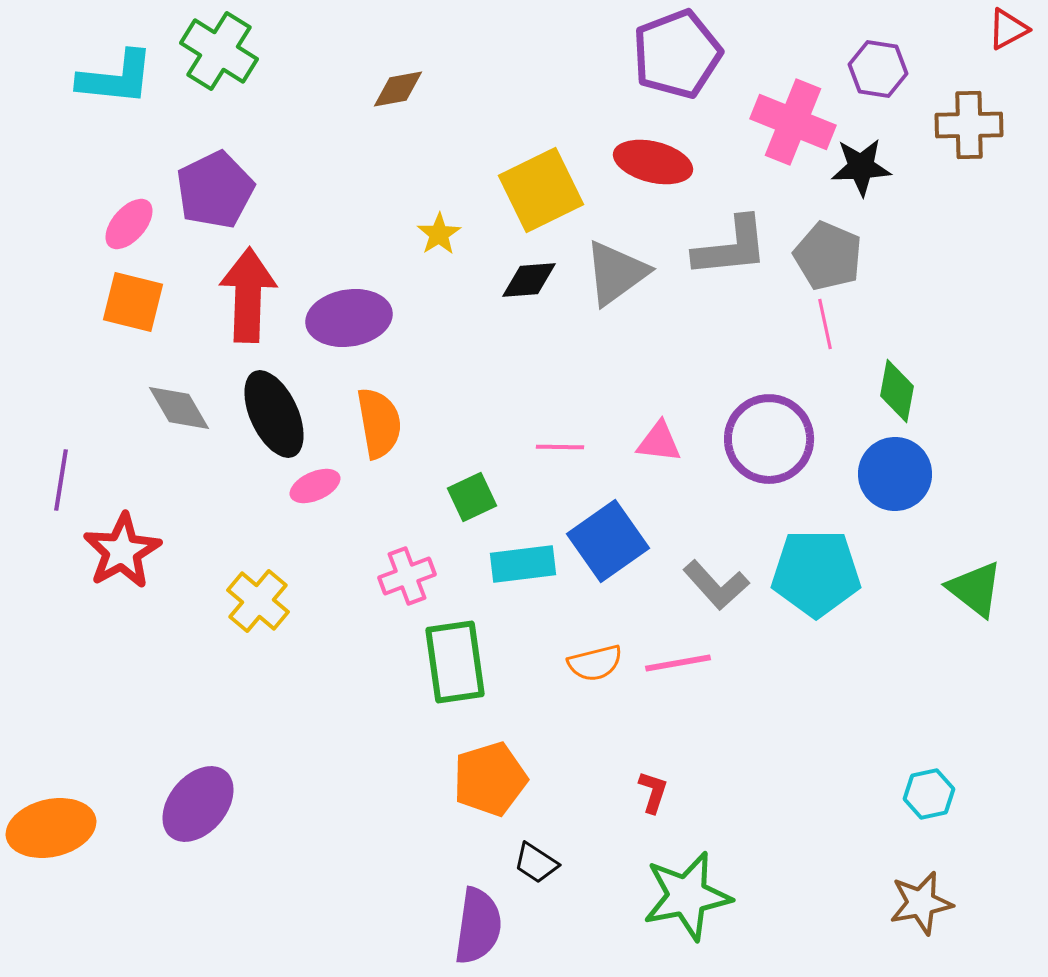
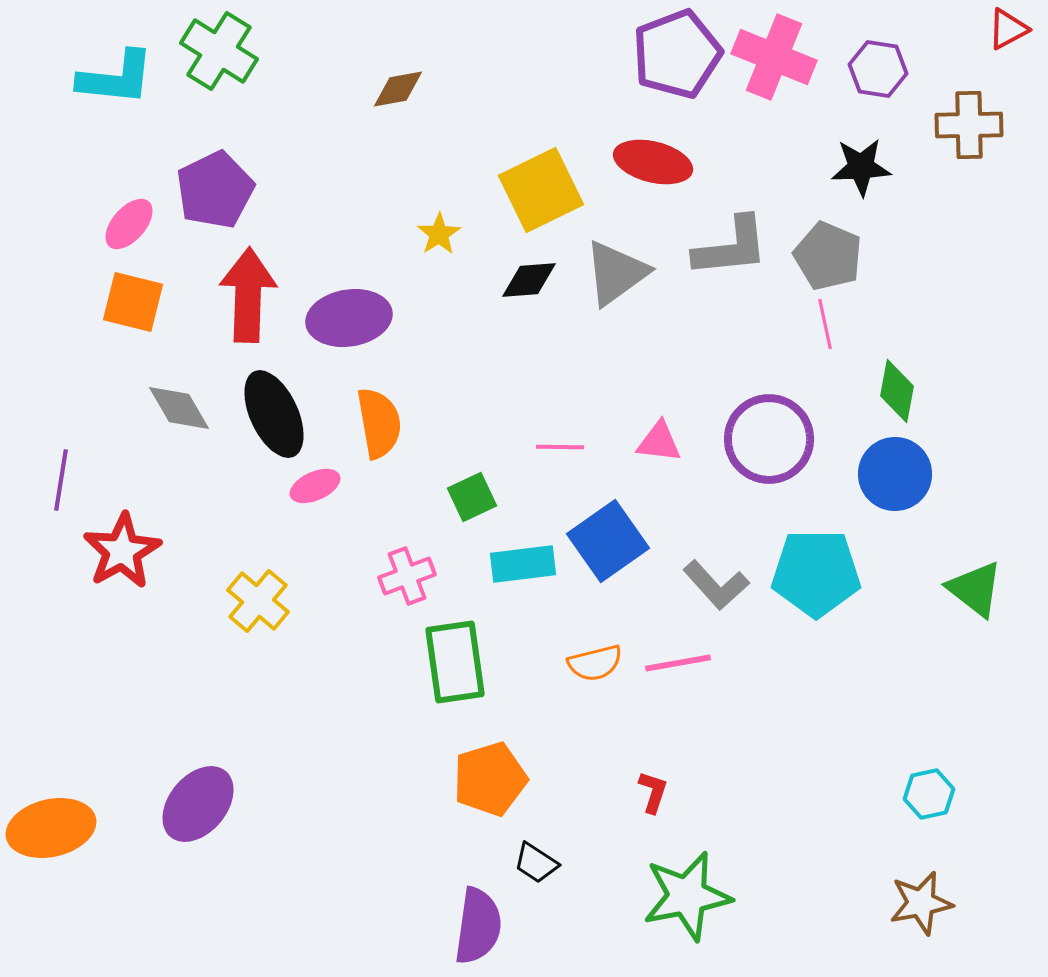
pink cross at (793, 122): moved 19 px left, 65 px up
